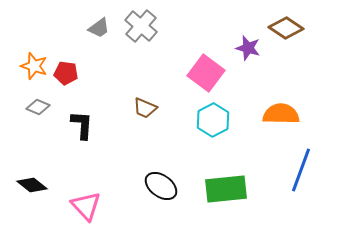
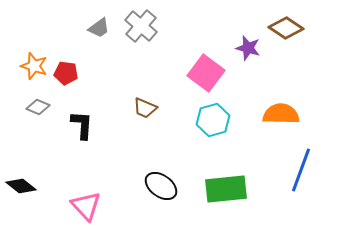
cyan hexagon: rotated 12 degrees clockwise
black diamond: moved 11 px left, 1 px down
